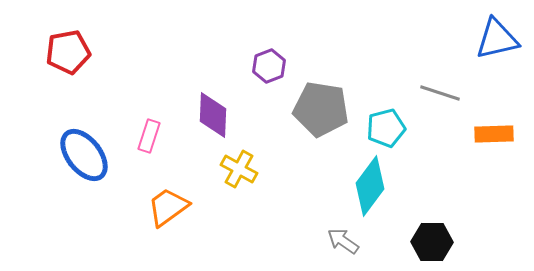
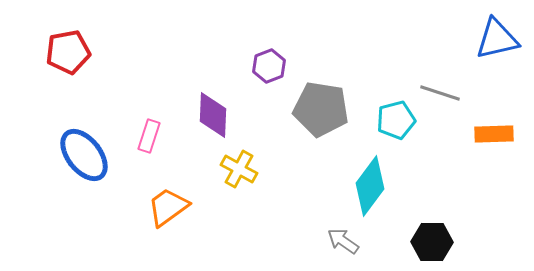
cyan pentagon: moved 10 px right, 8 px up
